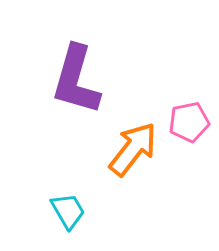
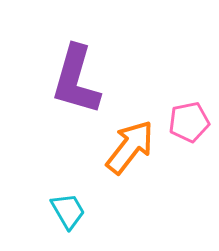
orange arrow: moved 3 px left, 2 px up
